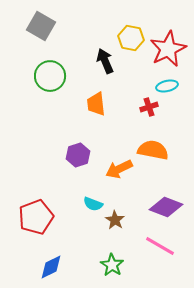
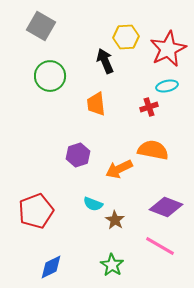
yellow hexagon: moved 5 px left, 1 px up; rotated 15 degrees counterclockwise
red pentagon: moved 6 px up
